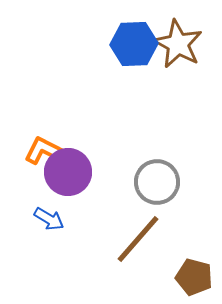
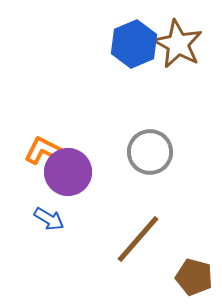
blue hexagon: rotated 21 degrees counterclockwise
gray circle: moved 7 px left, 30 px up
